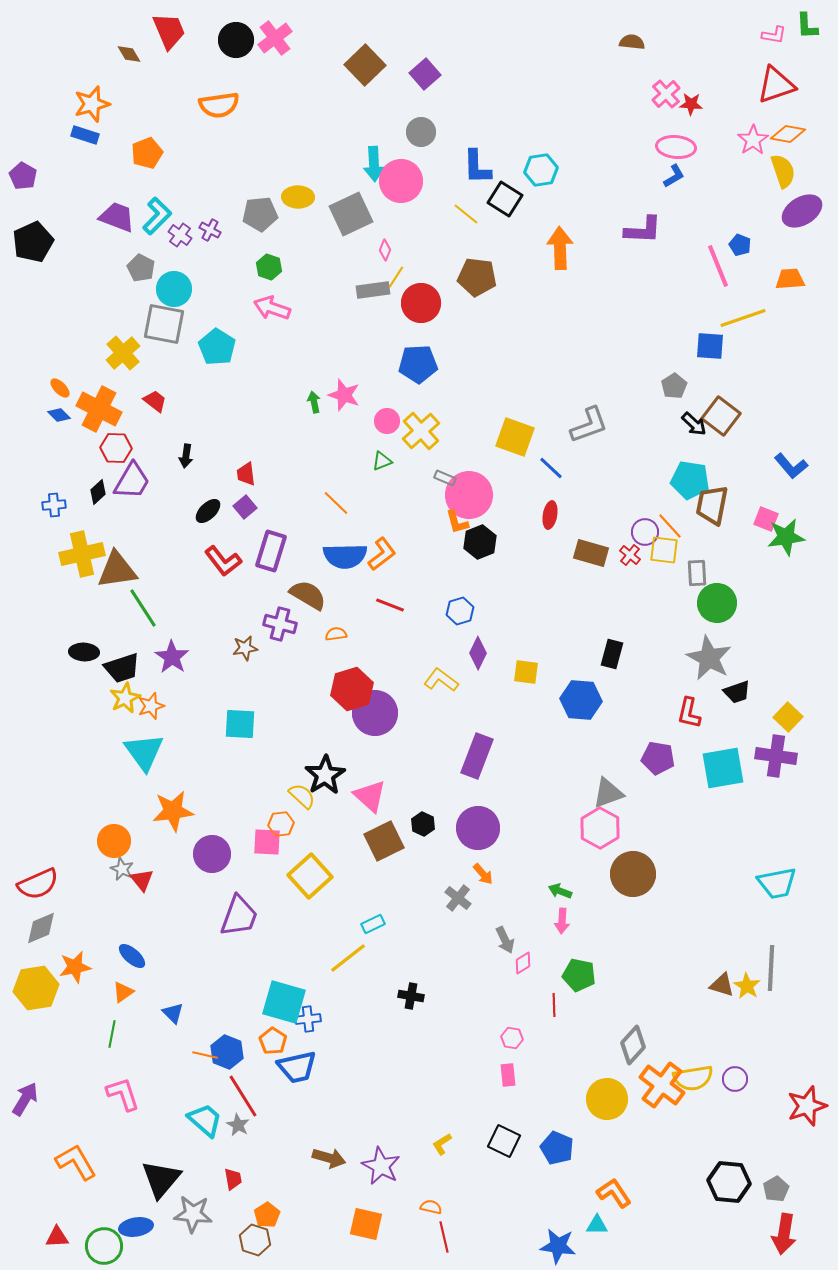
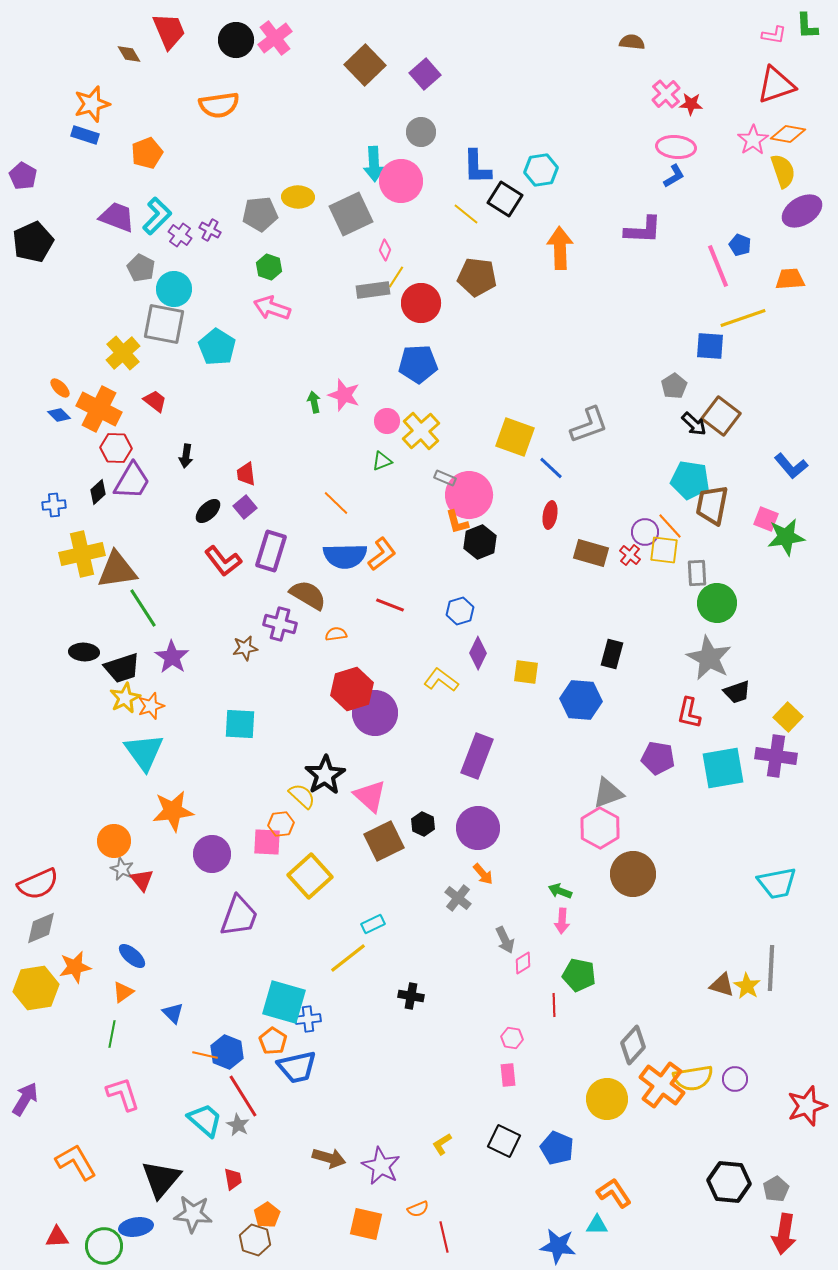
orange semicircle at (431, 1207): moved 13 px left, 2 px down; rotated 145 degrees clockwise
